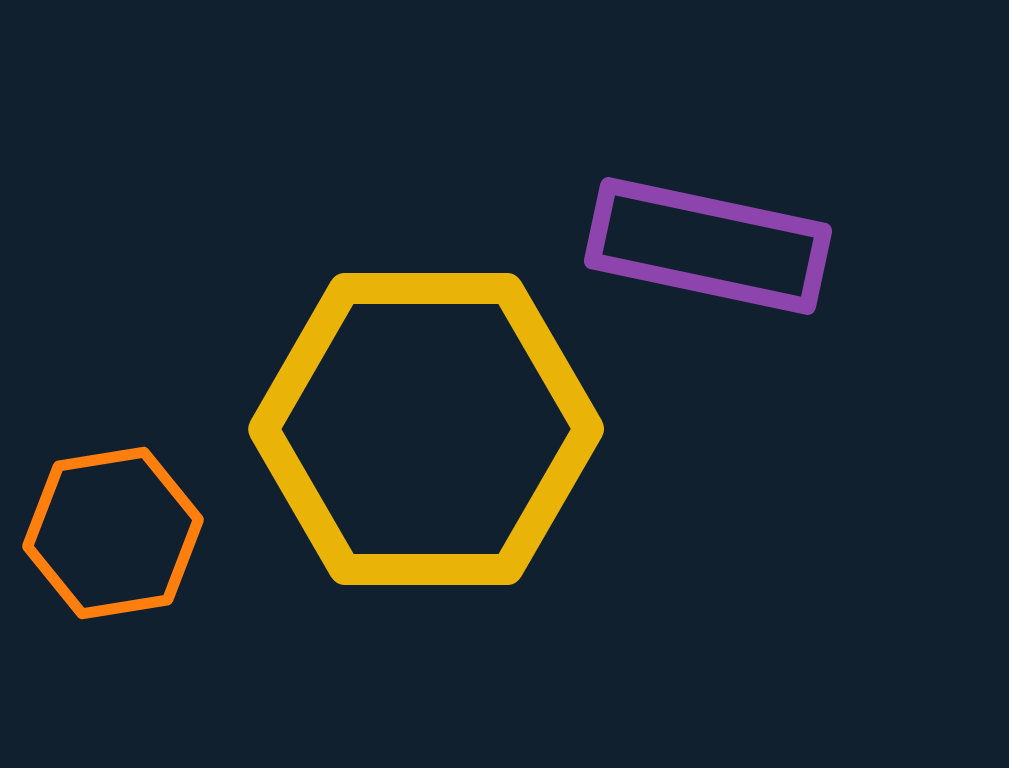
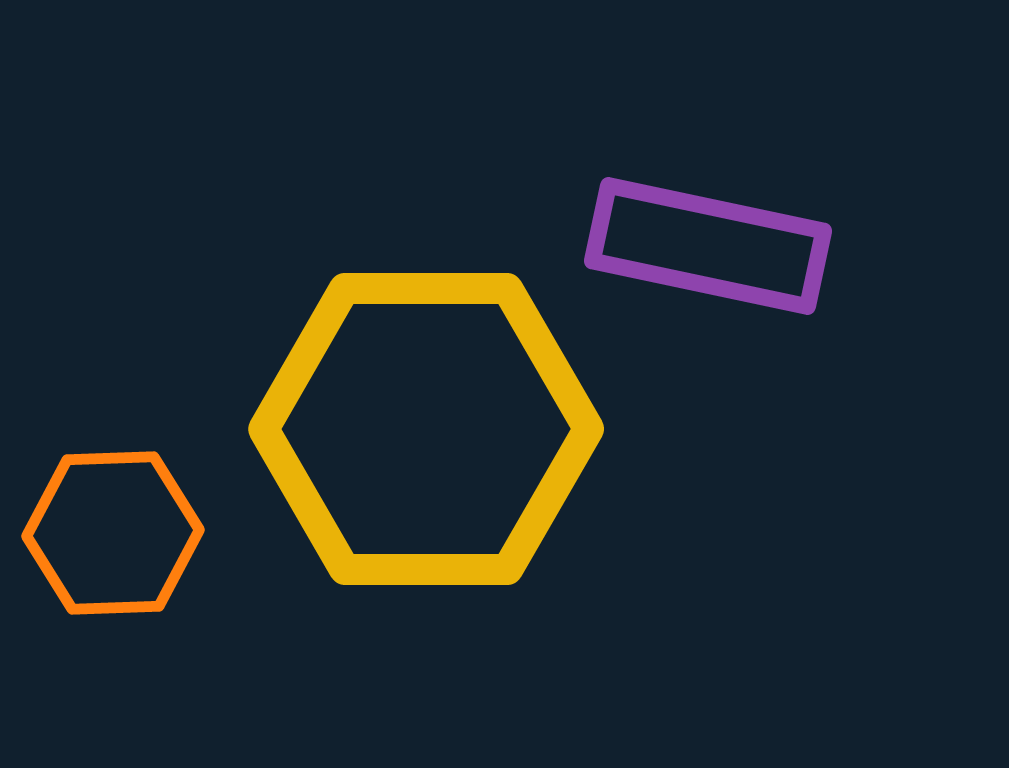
orange hexagon: rotated 7 degrees clockwise
